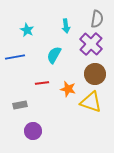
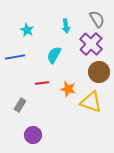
gray semicircle: rotated 42 degrees counterclockwise
brown circle: moved 4 px right, 2 px up
gray rectangle: rotated 48 degrees counterclockwise
purple circle: moved 4 px down
